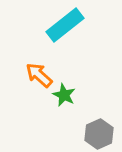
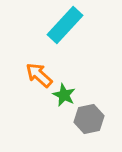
cyan rectangle: rotated 9 degrees counterclockwise
gray hexagon: moved 10 px left, 15 px up; rotated 12 degrees clockwise
